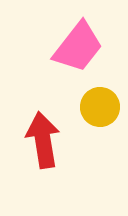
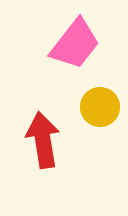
pink trapezoid: moved 3 px left, 3 px up
